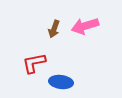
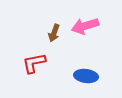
brown arrow: moved 4 px down
blue ellipse: moved 25 px right, 6 px up
